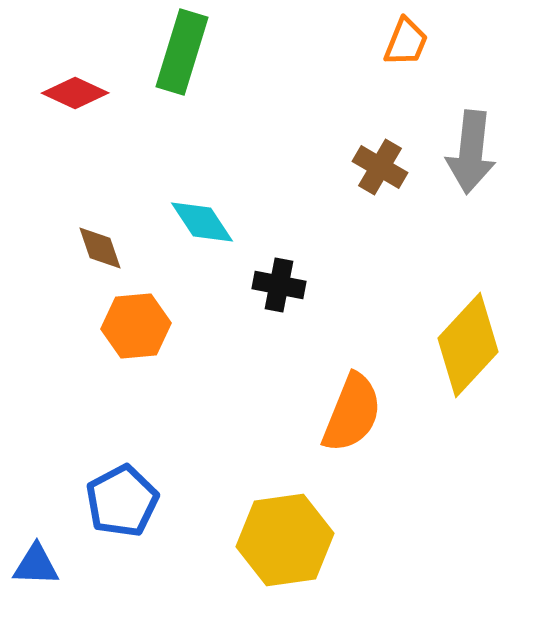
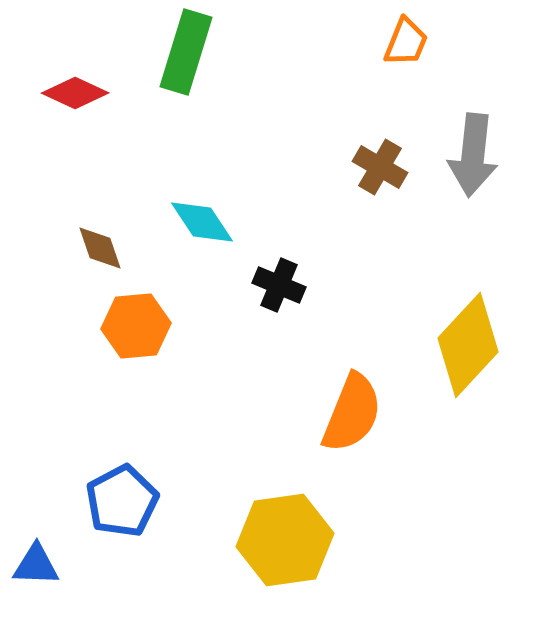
green rectangle: moved 4 px right
gray arrow: moved 2 px right, 3 px down
black cross: rotated 12 degrees clockwise
